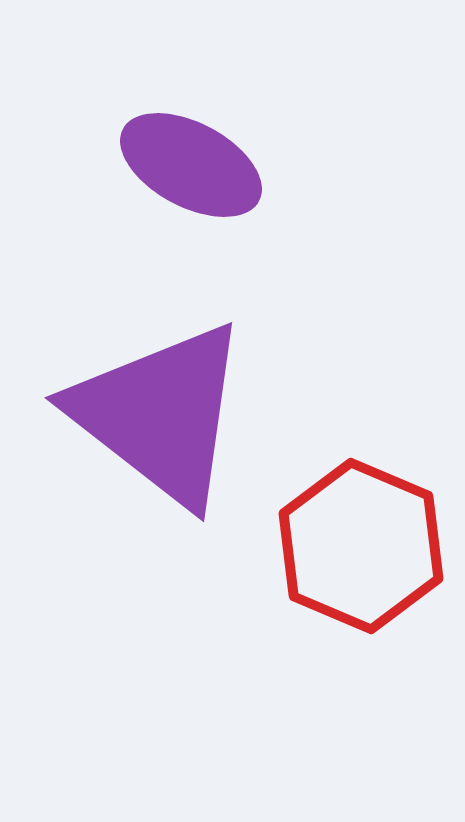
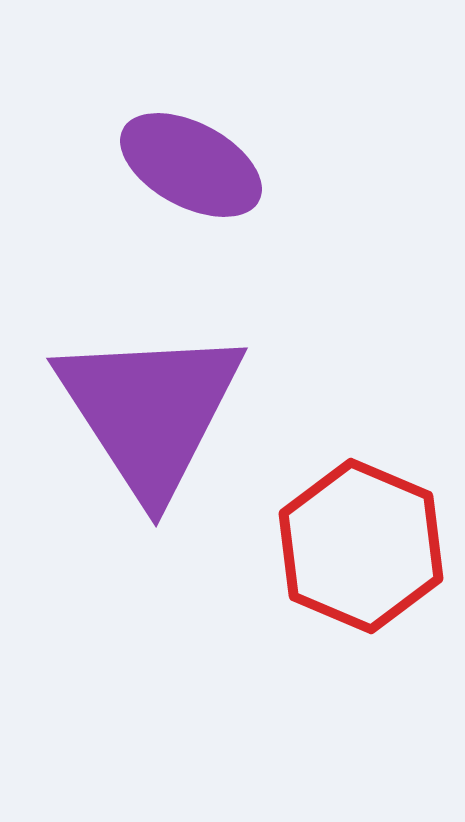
purple triangle: moved 10 px left, 3 px up; rotated 19 degrees clockwise
